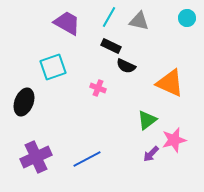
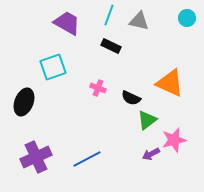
cyan line: moved 2 px up; rotated 10 degrees counterclockwise
black semicircle: moved 5 px right, 32 px down
purple arrow: rotated 18 degrees clockwise
